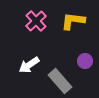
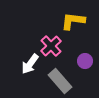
pink cross: moved 15 px right, 25 px down
white arrow: moved 1 px right, 1 px up; rotated 20 degrees counterclockwise
